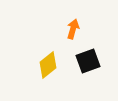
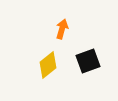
orange arrow: moved 11 px left
